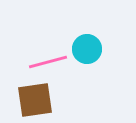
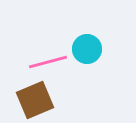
brown square: rotated 15 degrees counterclockwise
